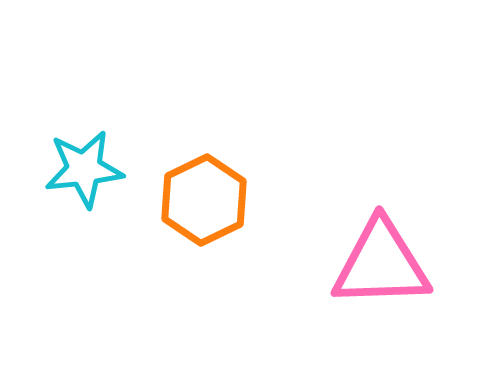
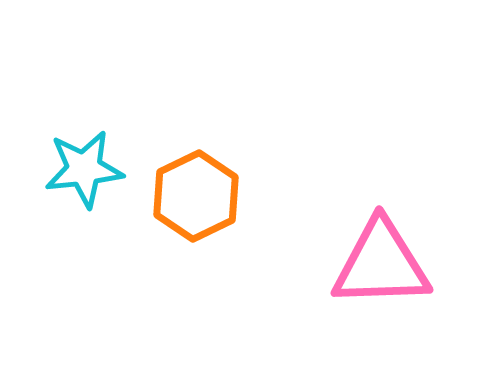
orange hexagon: moved 8 px left, 4 px up
